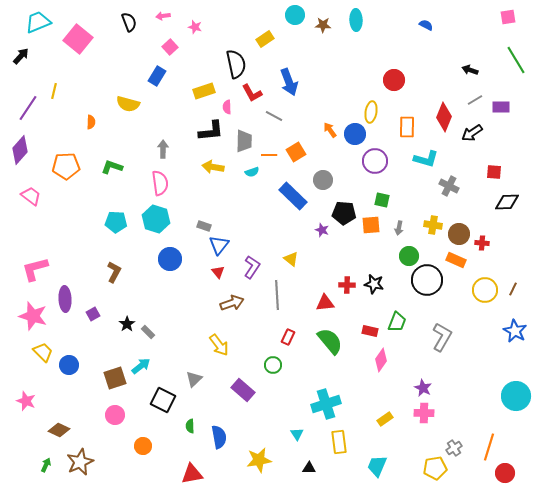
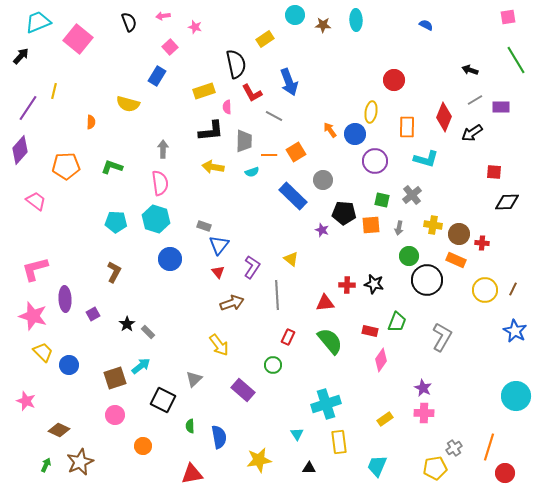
gray cross at (449, 186): moved 37 px left, 9 px down; rotated 24 degrees clockwise
pink trapezoid at (31, 196): moved 5 px right, 5 px down
